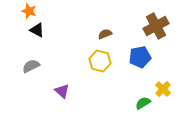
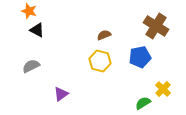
brown cross: rotated 30 degrees counterclockwise
brown semicircle: moved 1 px left, 1 px down
purple triangle: moved 1 px left, 3 px down; rotated 42 degrees clockwise
